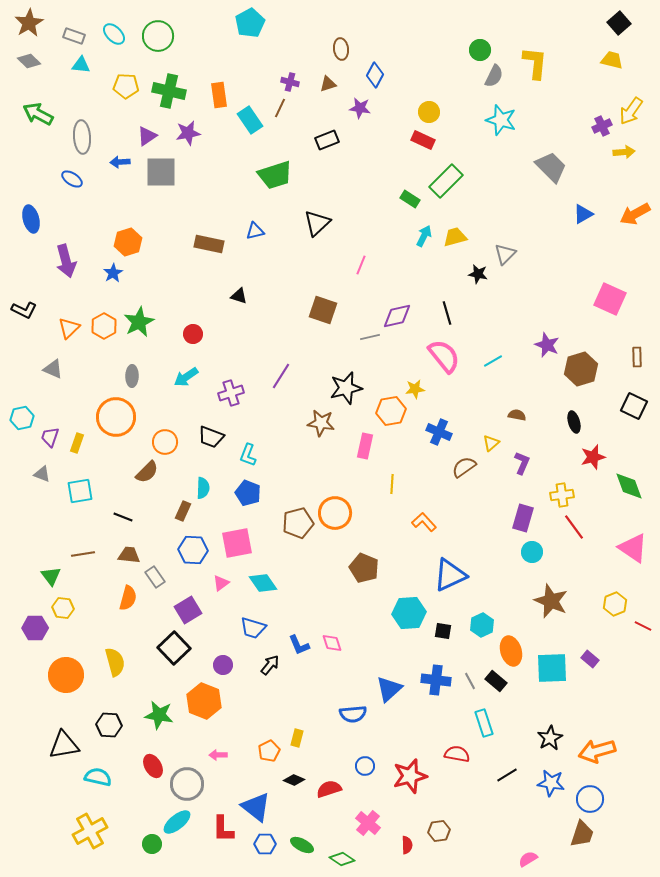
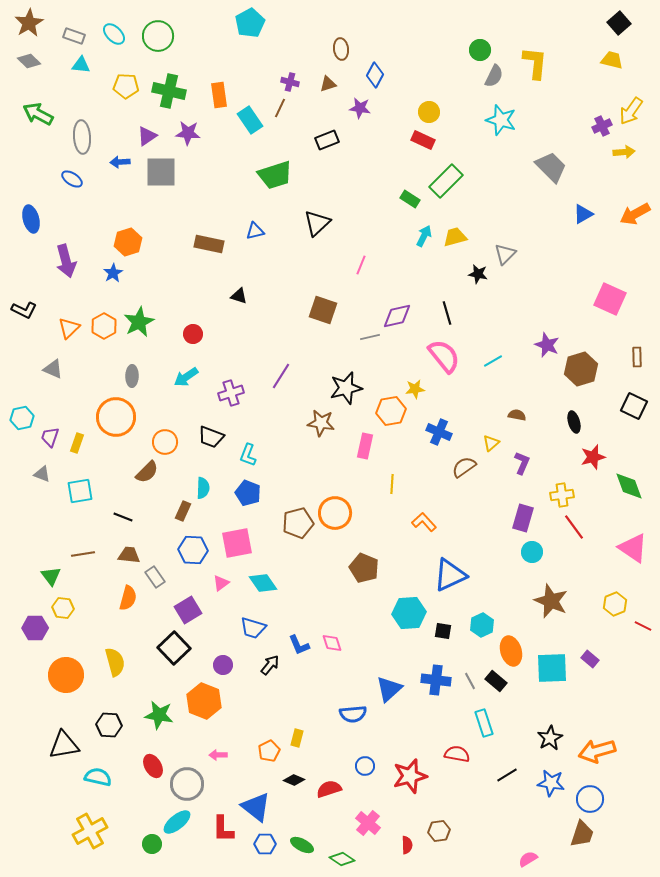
purple star at (188, 133): rotated 15 degrees clockwise
